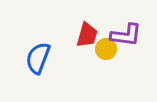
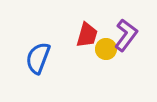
purple L-shape: rotated 60 degrees counterclockwise
